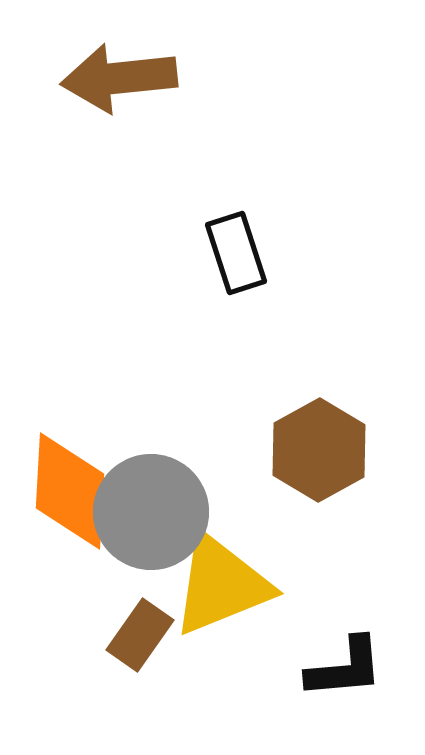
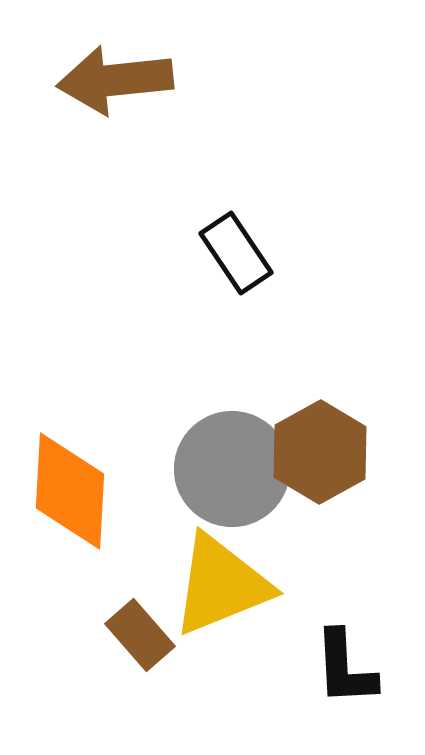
brown arrow: moved 4 px left, 2 px down
black rectangle: rotated 16 degrees counterclockwise
brown hexagon: moved 1 px right, 2 px down
gray circle: moved 81 px right, 43 px up
brown rectangle: rotated 76 degrees counterclockwise
black L-shape: rotated 92 degrees clockwise
